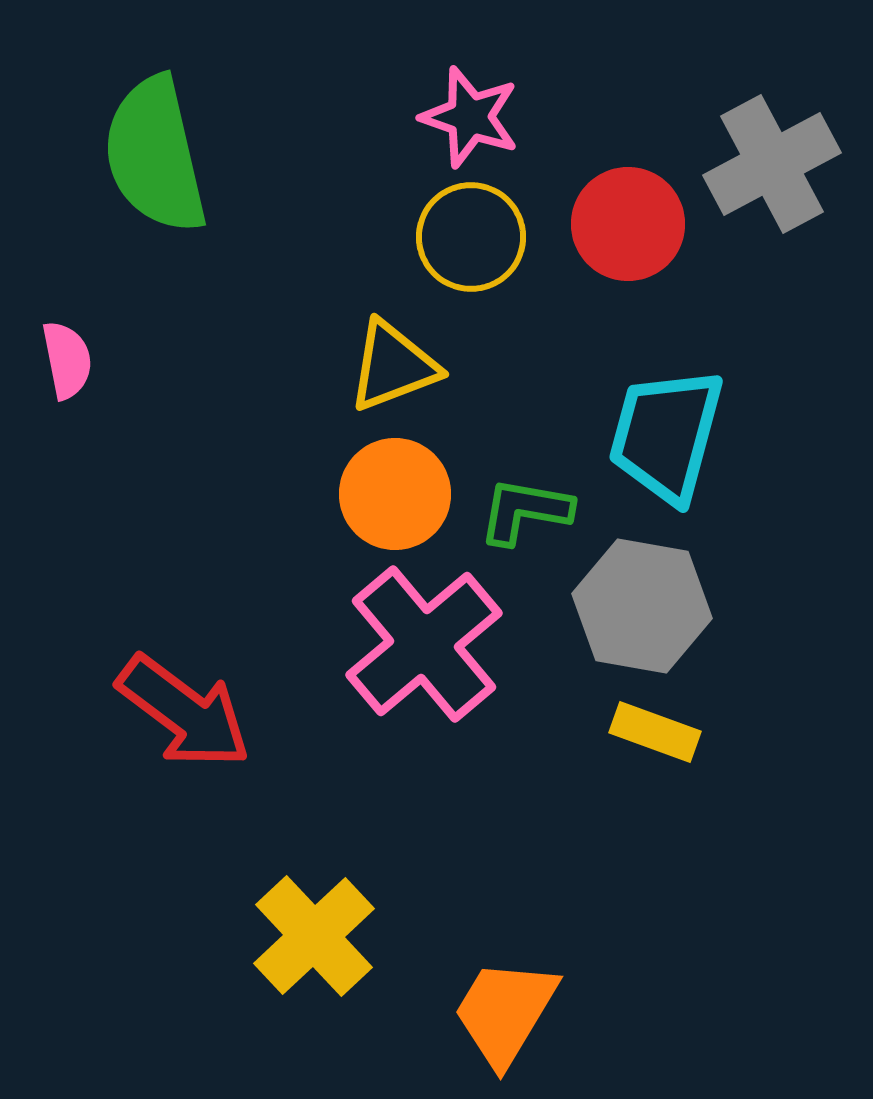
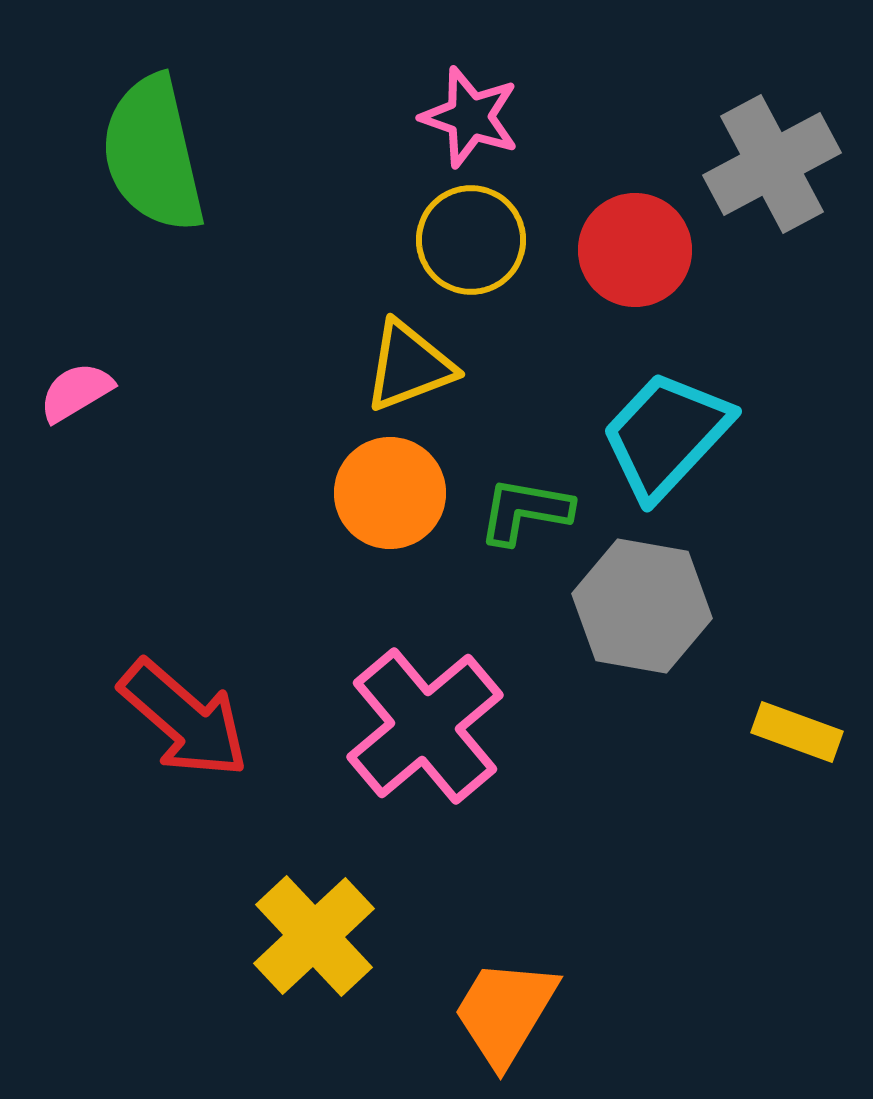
green semicircle: moved 2 px left, 1 px up
red circle: moved 7 px right, 26 px down
yellow circle: moved 3 px down
pink semicircle: moved 9 px right, 32 px down; rotated 110 degrees counterclockwise
yellow triangle: moved 16 px right
cyan trapezoid: rotated 28 degrees clockwise
orange circle: moved 5 px left, 1 px up
pink cross: moved 1 px right, 82 px down
red arrow: moved 7 px down; rotated 4 degrees clockwise
yellow rectangle: moved 142 px right
